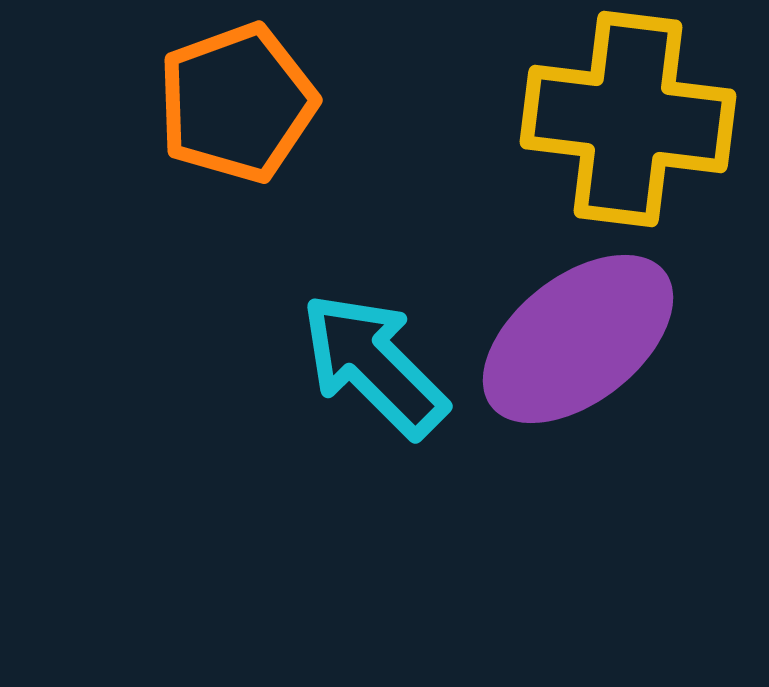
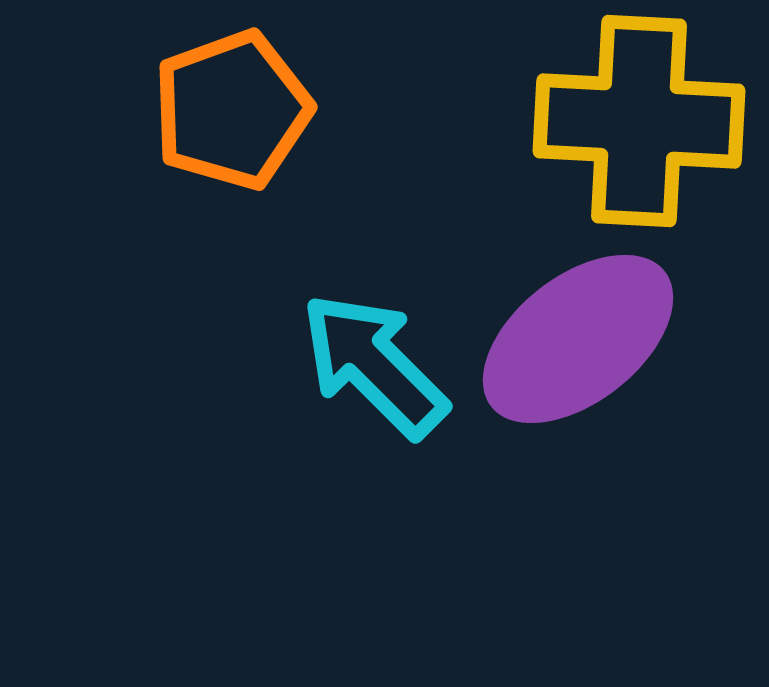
orange pentagon: moved 5 px left, 7 px down
yellow cross: moved 11 px right, 2 px down; rotated 4 degrees counterclockwise
